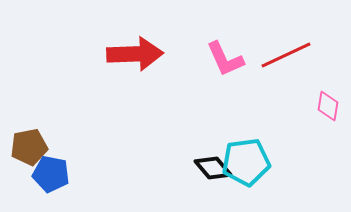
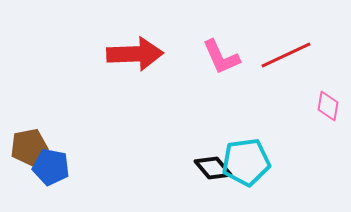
pink L-shape: moved 4 px left, 2 px up
blue pentagon: moved 7 px up
